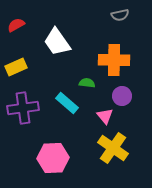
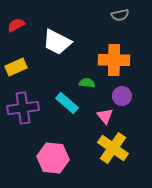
white trapezoid: rotated 28 degrees counterclockwise
pink hexagon: rotated 8 degrees clockwise
